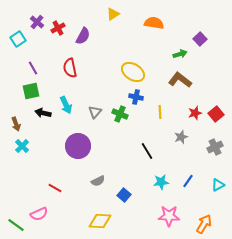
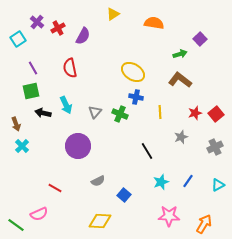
cyan star: rotated 14 degrees counterclockwise
